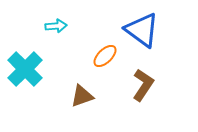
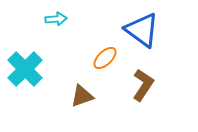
cyan arrow: moved 7 px up
orange ellipse: moved 2 px down
